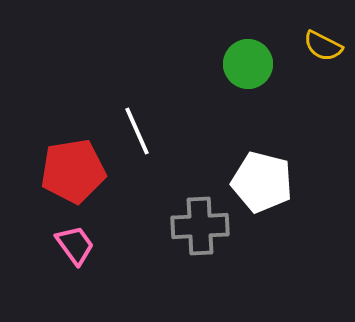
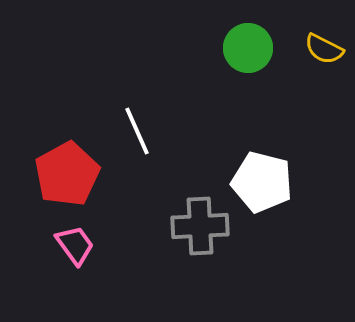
yellow semicircle: moved 1 px right, 3 px down
green circle: moved 16 px up
red pentagon: moved 6 px left, 3 px down; rotated 20 degrees counterclockwise
